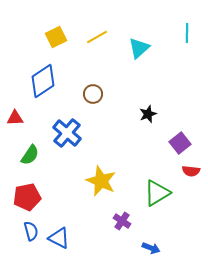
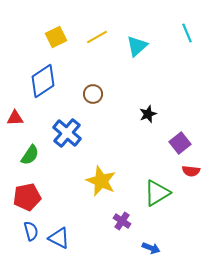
cyan line: rotated 24 degrees counterclockwise
cyan triangle: moved 2 px left, 2 px up
